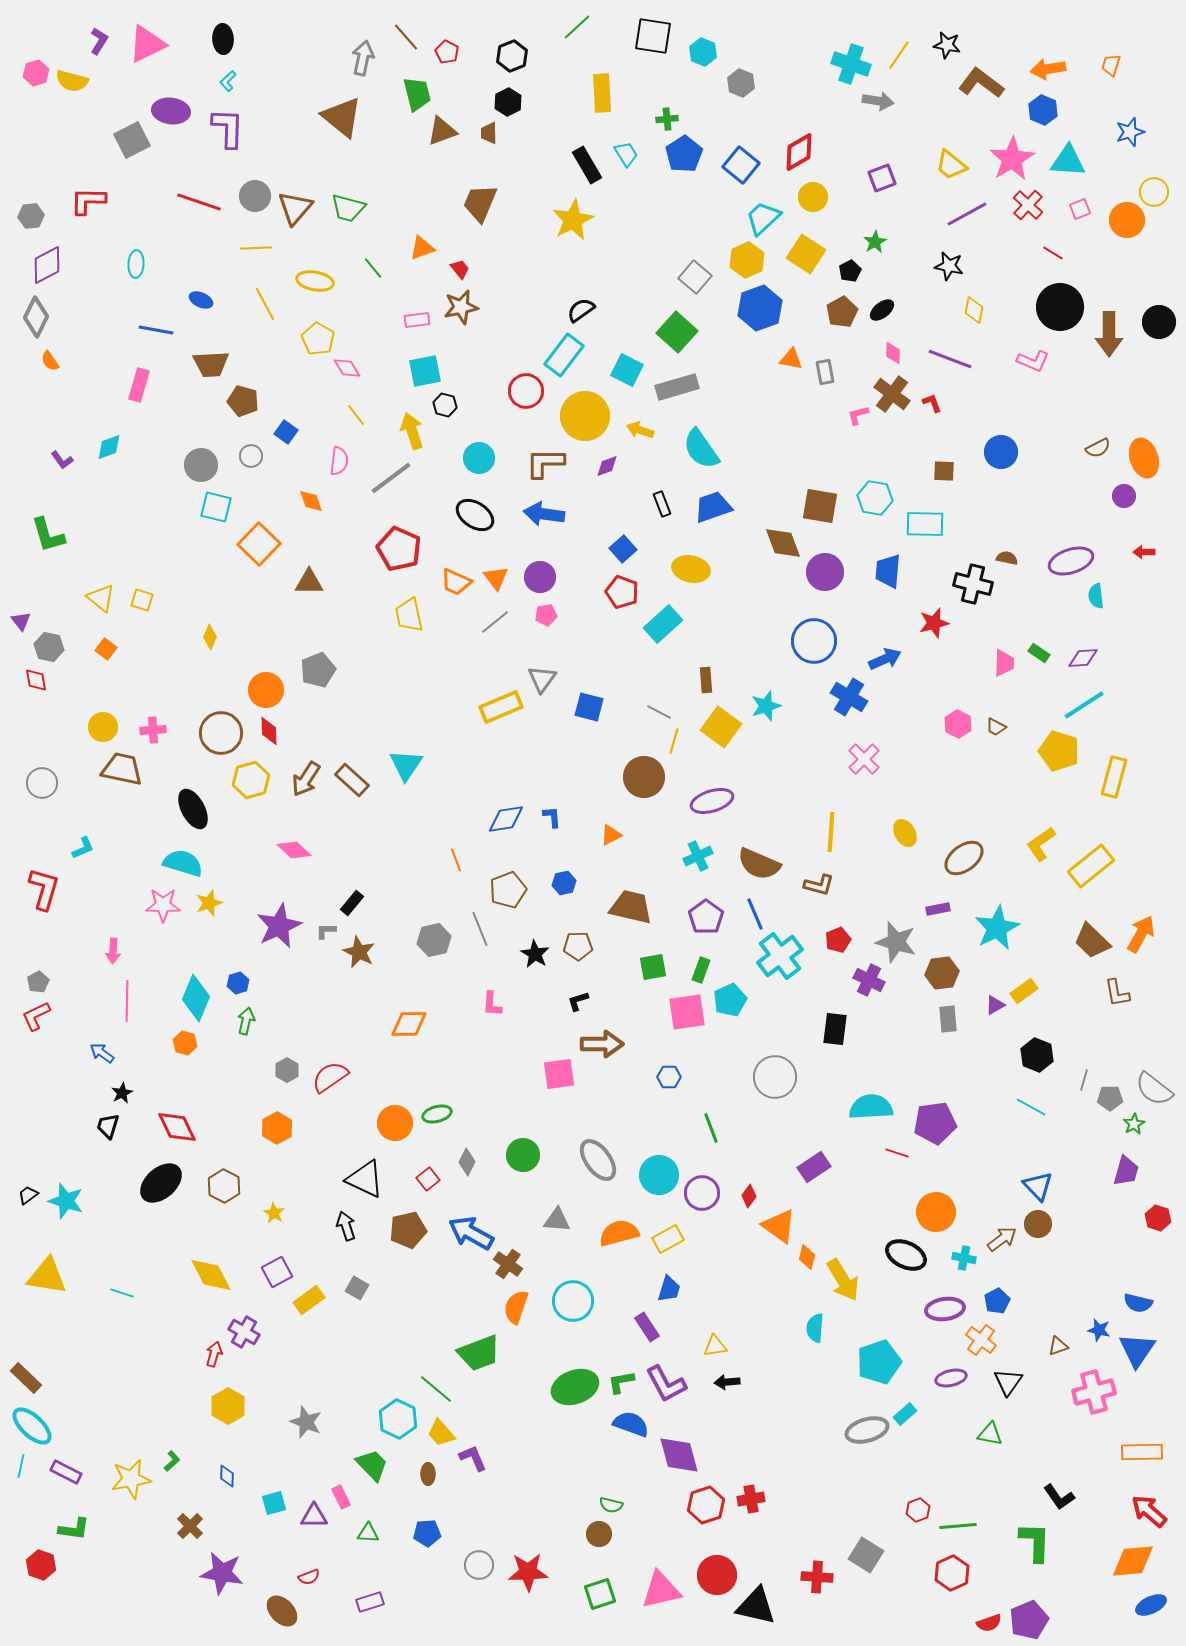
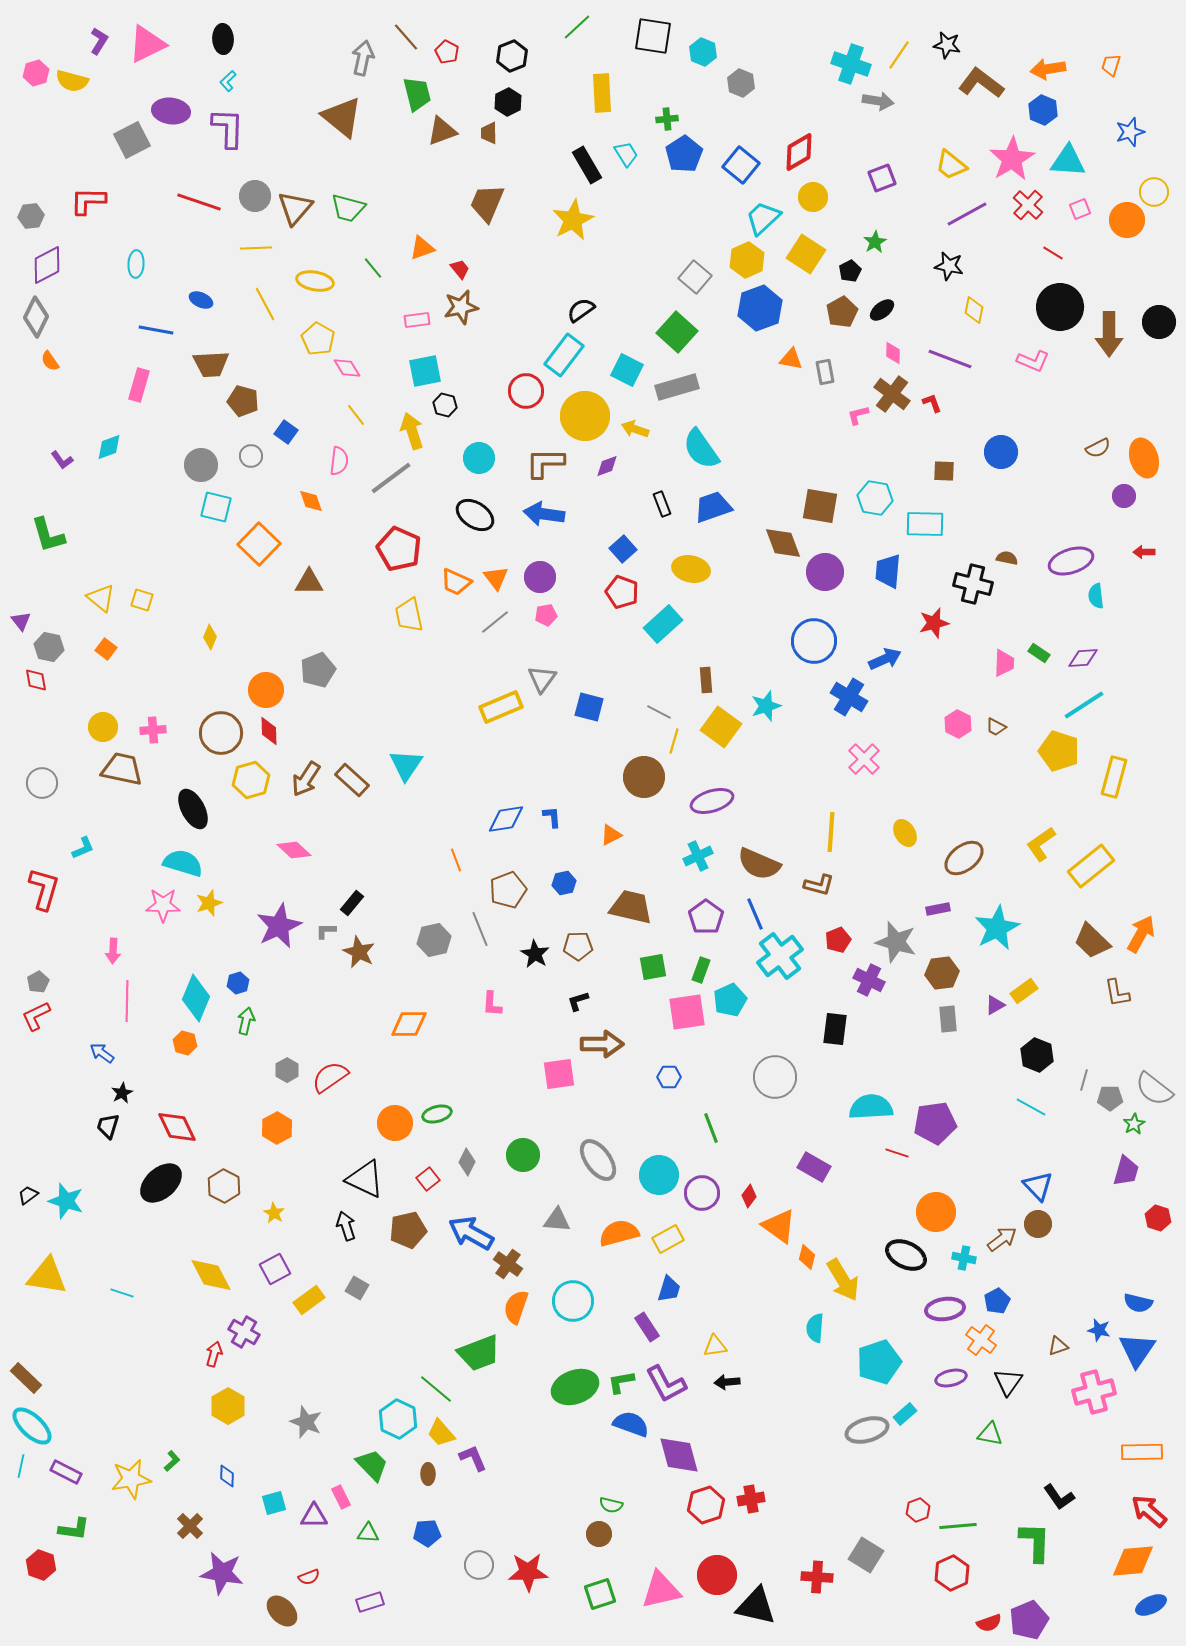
brown trapezoid at (480, 203): moved 7 px right
yellow arrow at (640, 430): moved 5 px left, 1 px up
purple rectangle at (814, 1167): rotated 64 degrees clockwise
purple square at (277, 1272): moved 2 px left, 3 px up
